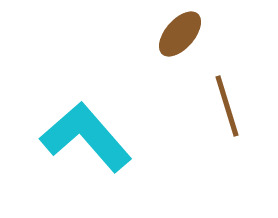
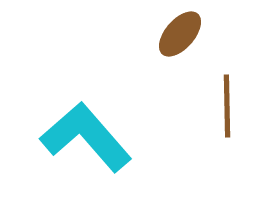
brown line: rotated 16 degrees clockwise
